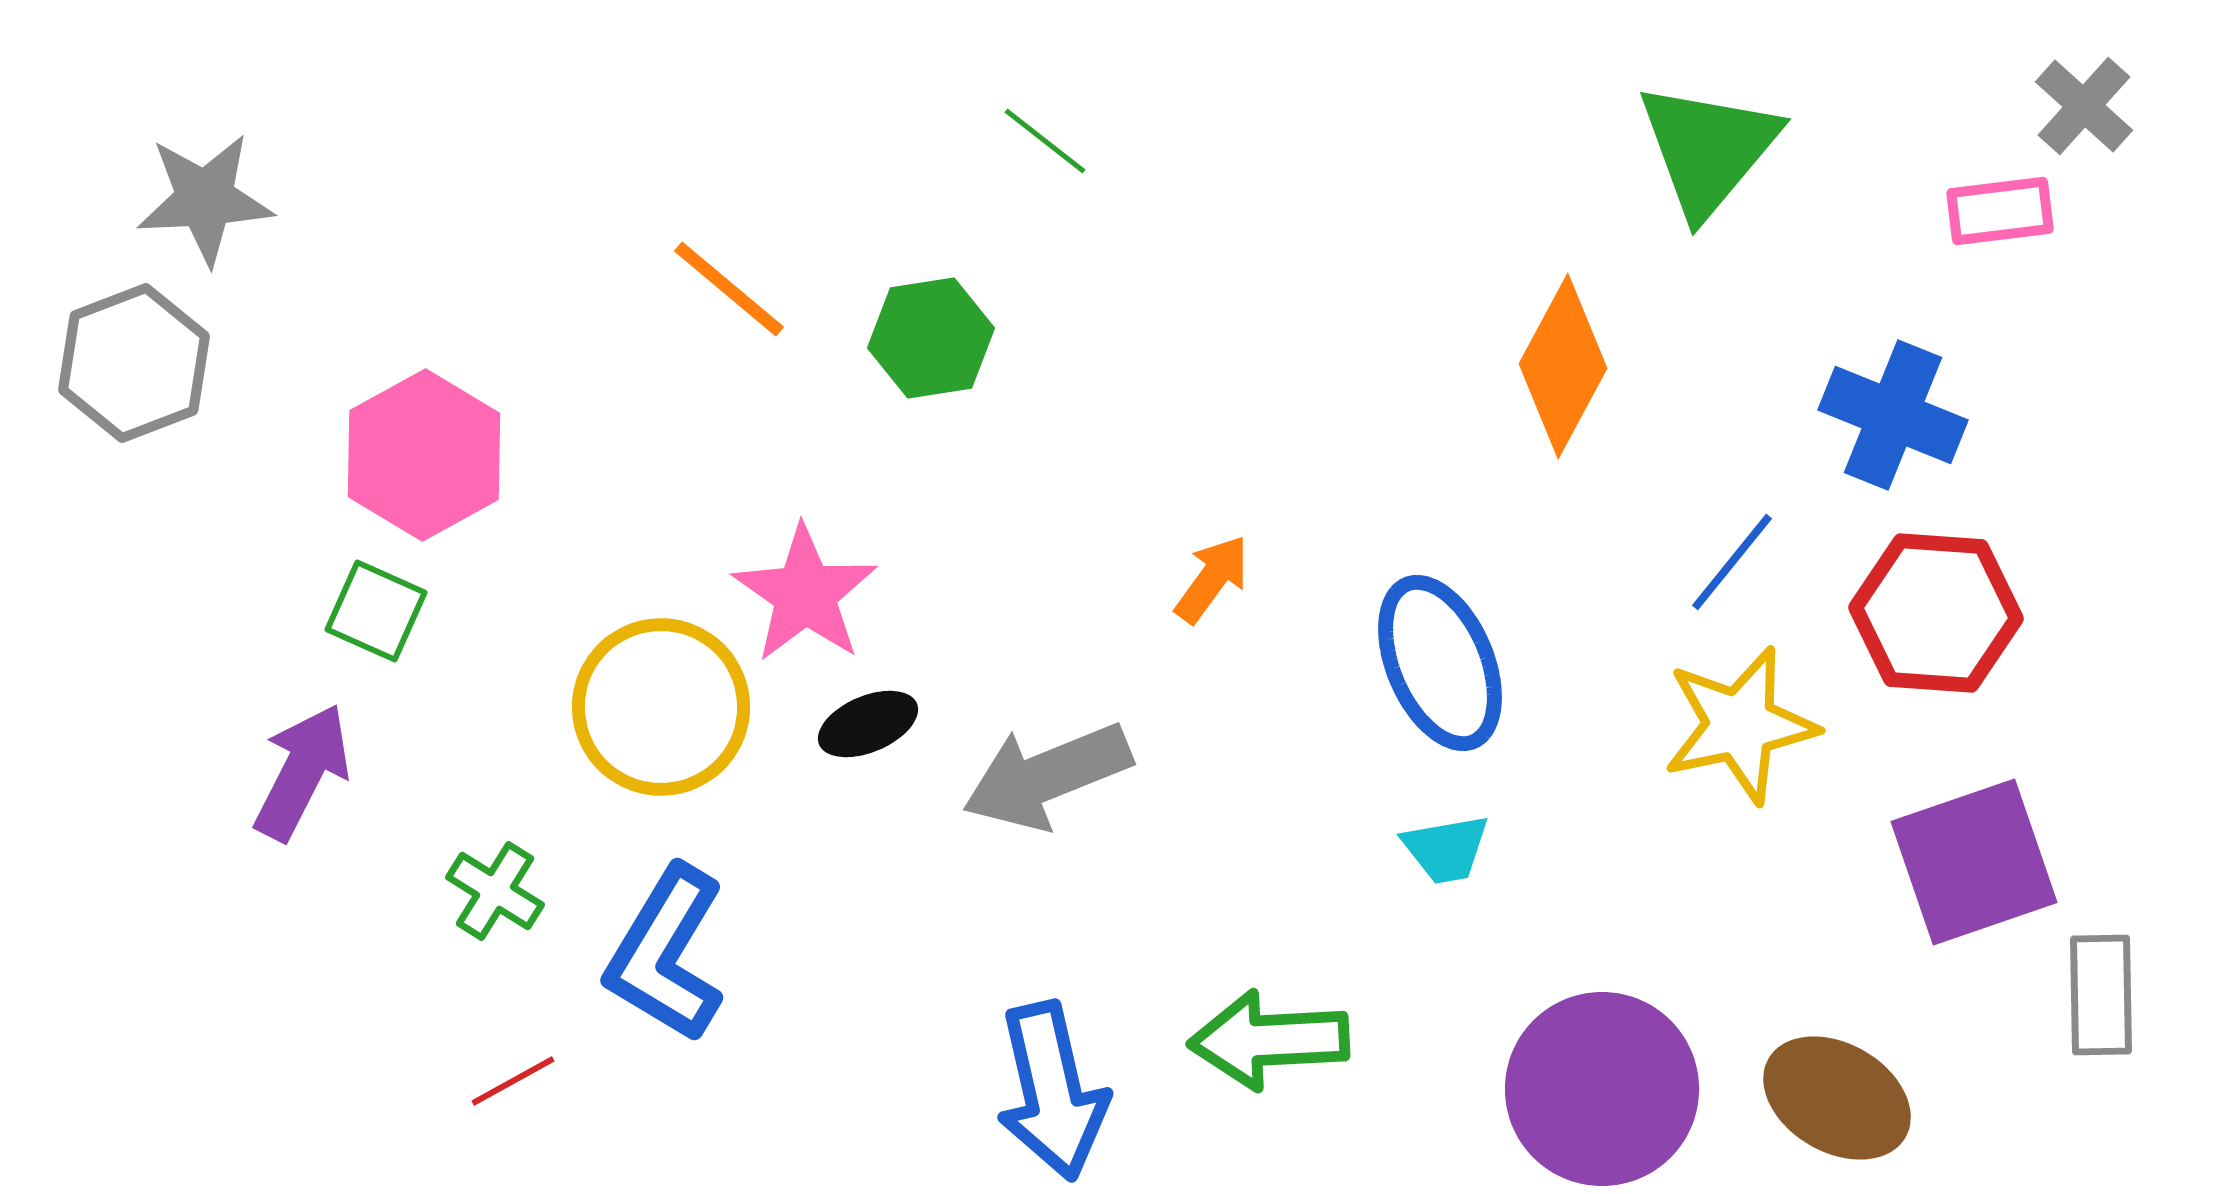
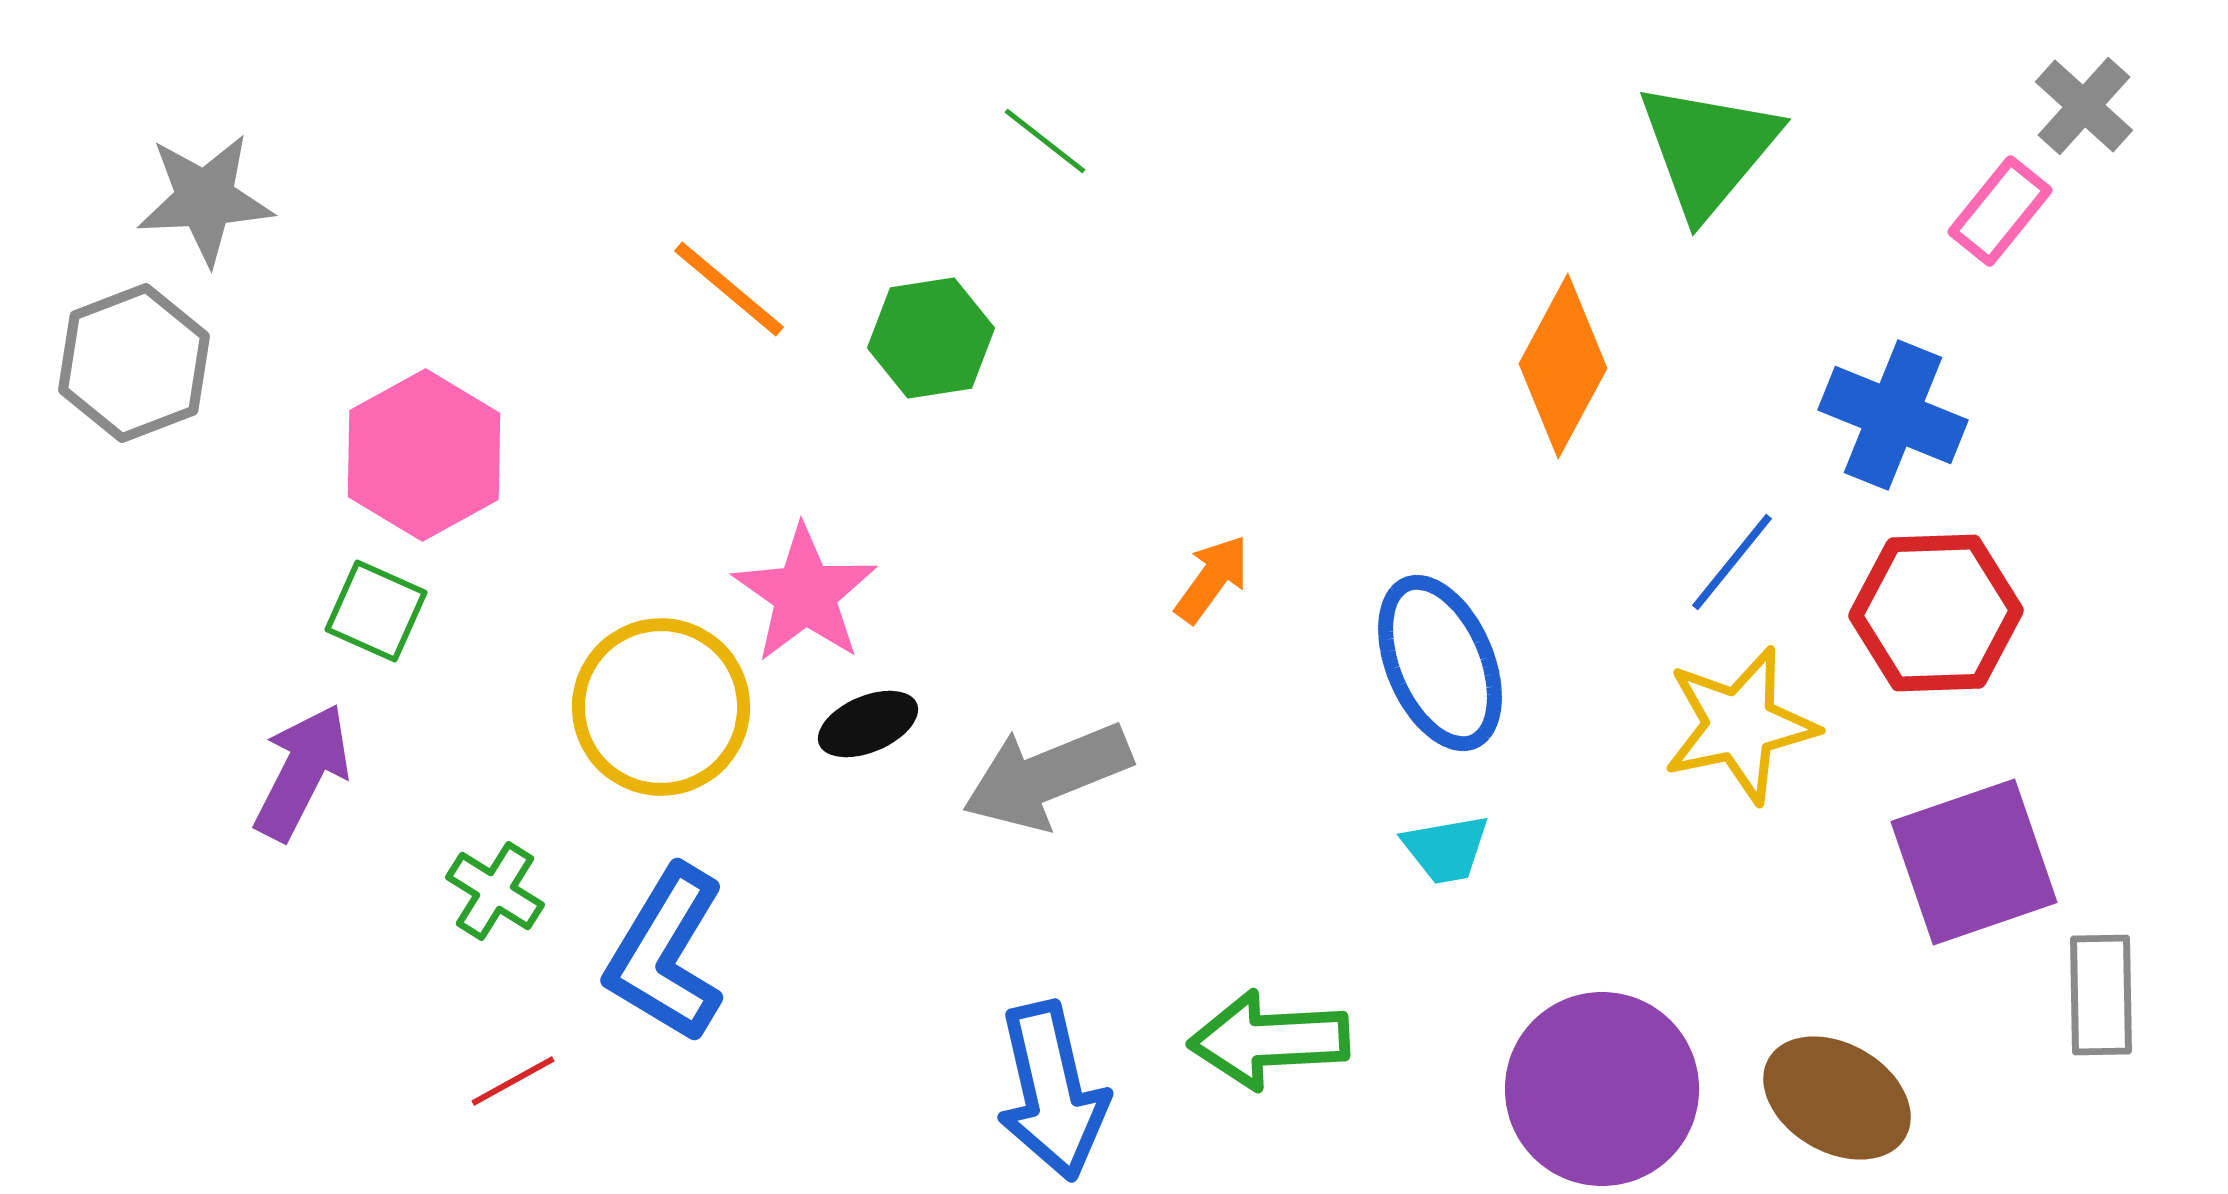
pink rectangle: rotated 44 degrees counterclockwise
red hexagon: rotated 6 degrees counterclockwise
